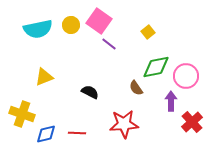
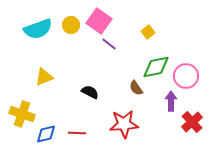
cyan semicircle: rotated 8 degrees counterclockwise
